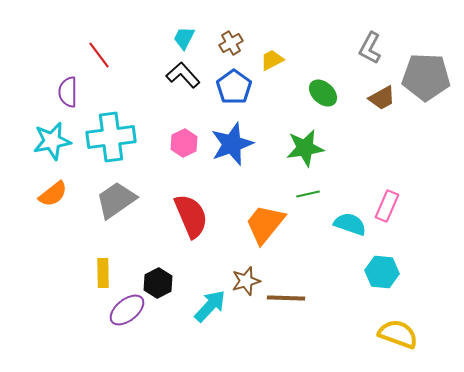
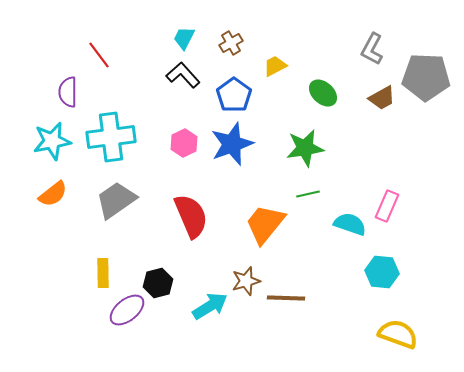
gray L-shape: moved 2 px right, 1 px down
yellow trapezoid: moved 3 px right, 6 px down
blue pentagon: moved 8 px down
black hexagon: rotated 12 degrees clockwise
cyan arrow: rotated 15 degrees clockwise
